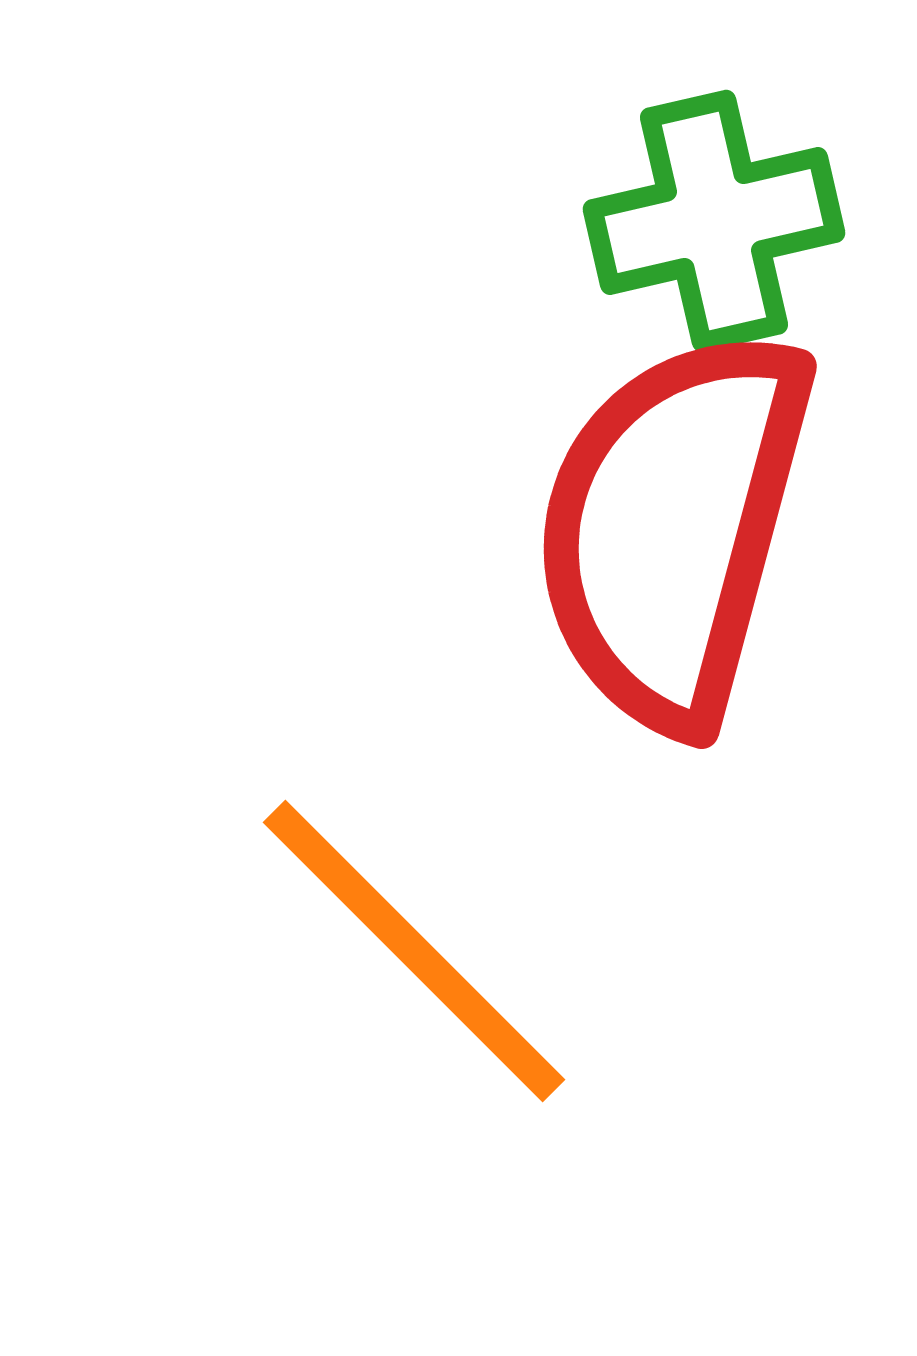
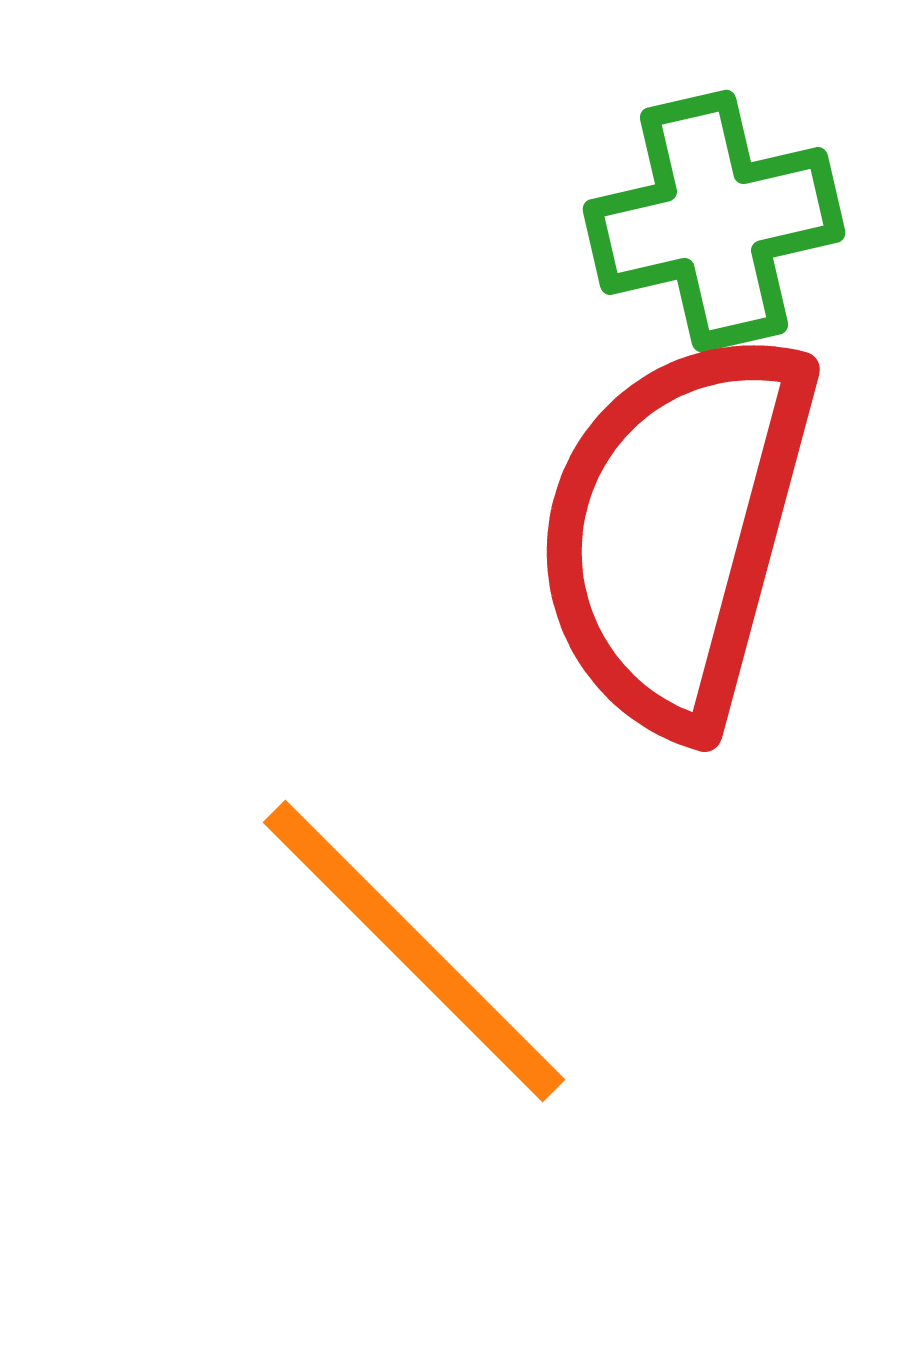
red semicircle: moved 3 px right, 3 px down
